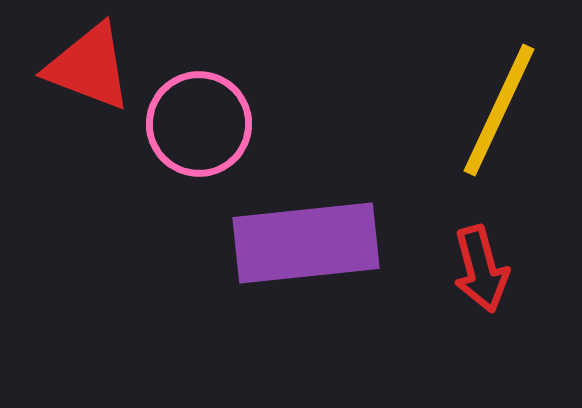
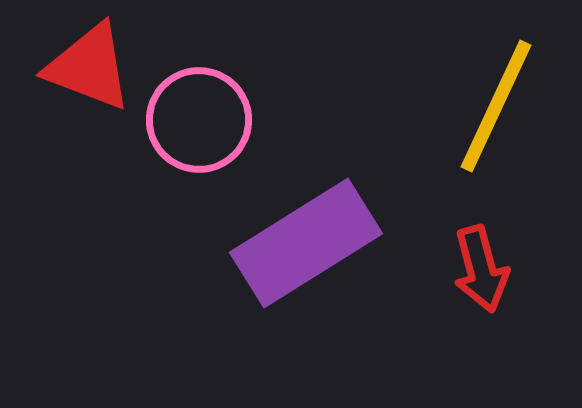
yellow line: moved 3 px left, 4 px up
pink circle: moved 4 px up
purple rectangle: rotated 26 degrees counterclockwise
